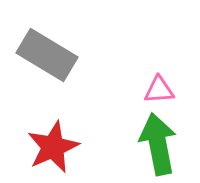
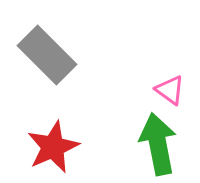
gray rectangle: rotated 14 degrees clockwise
pink triangle: moved 11 px right; rotated 40 degrees clockwise
